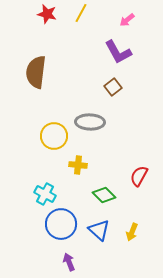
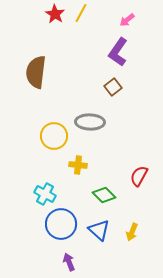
red star: moved 8 px right; rotated 18 degrees clockwise
purple L-shape: rotated 64 degrees clockwise
